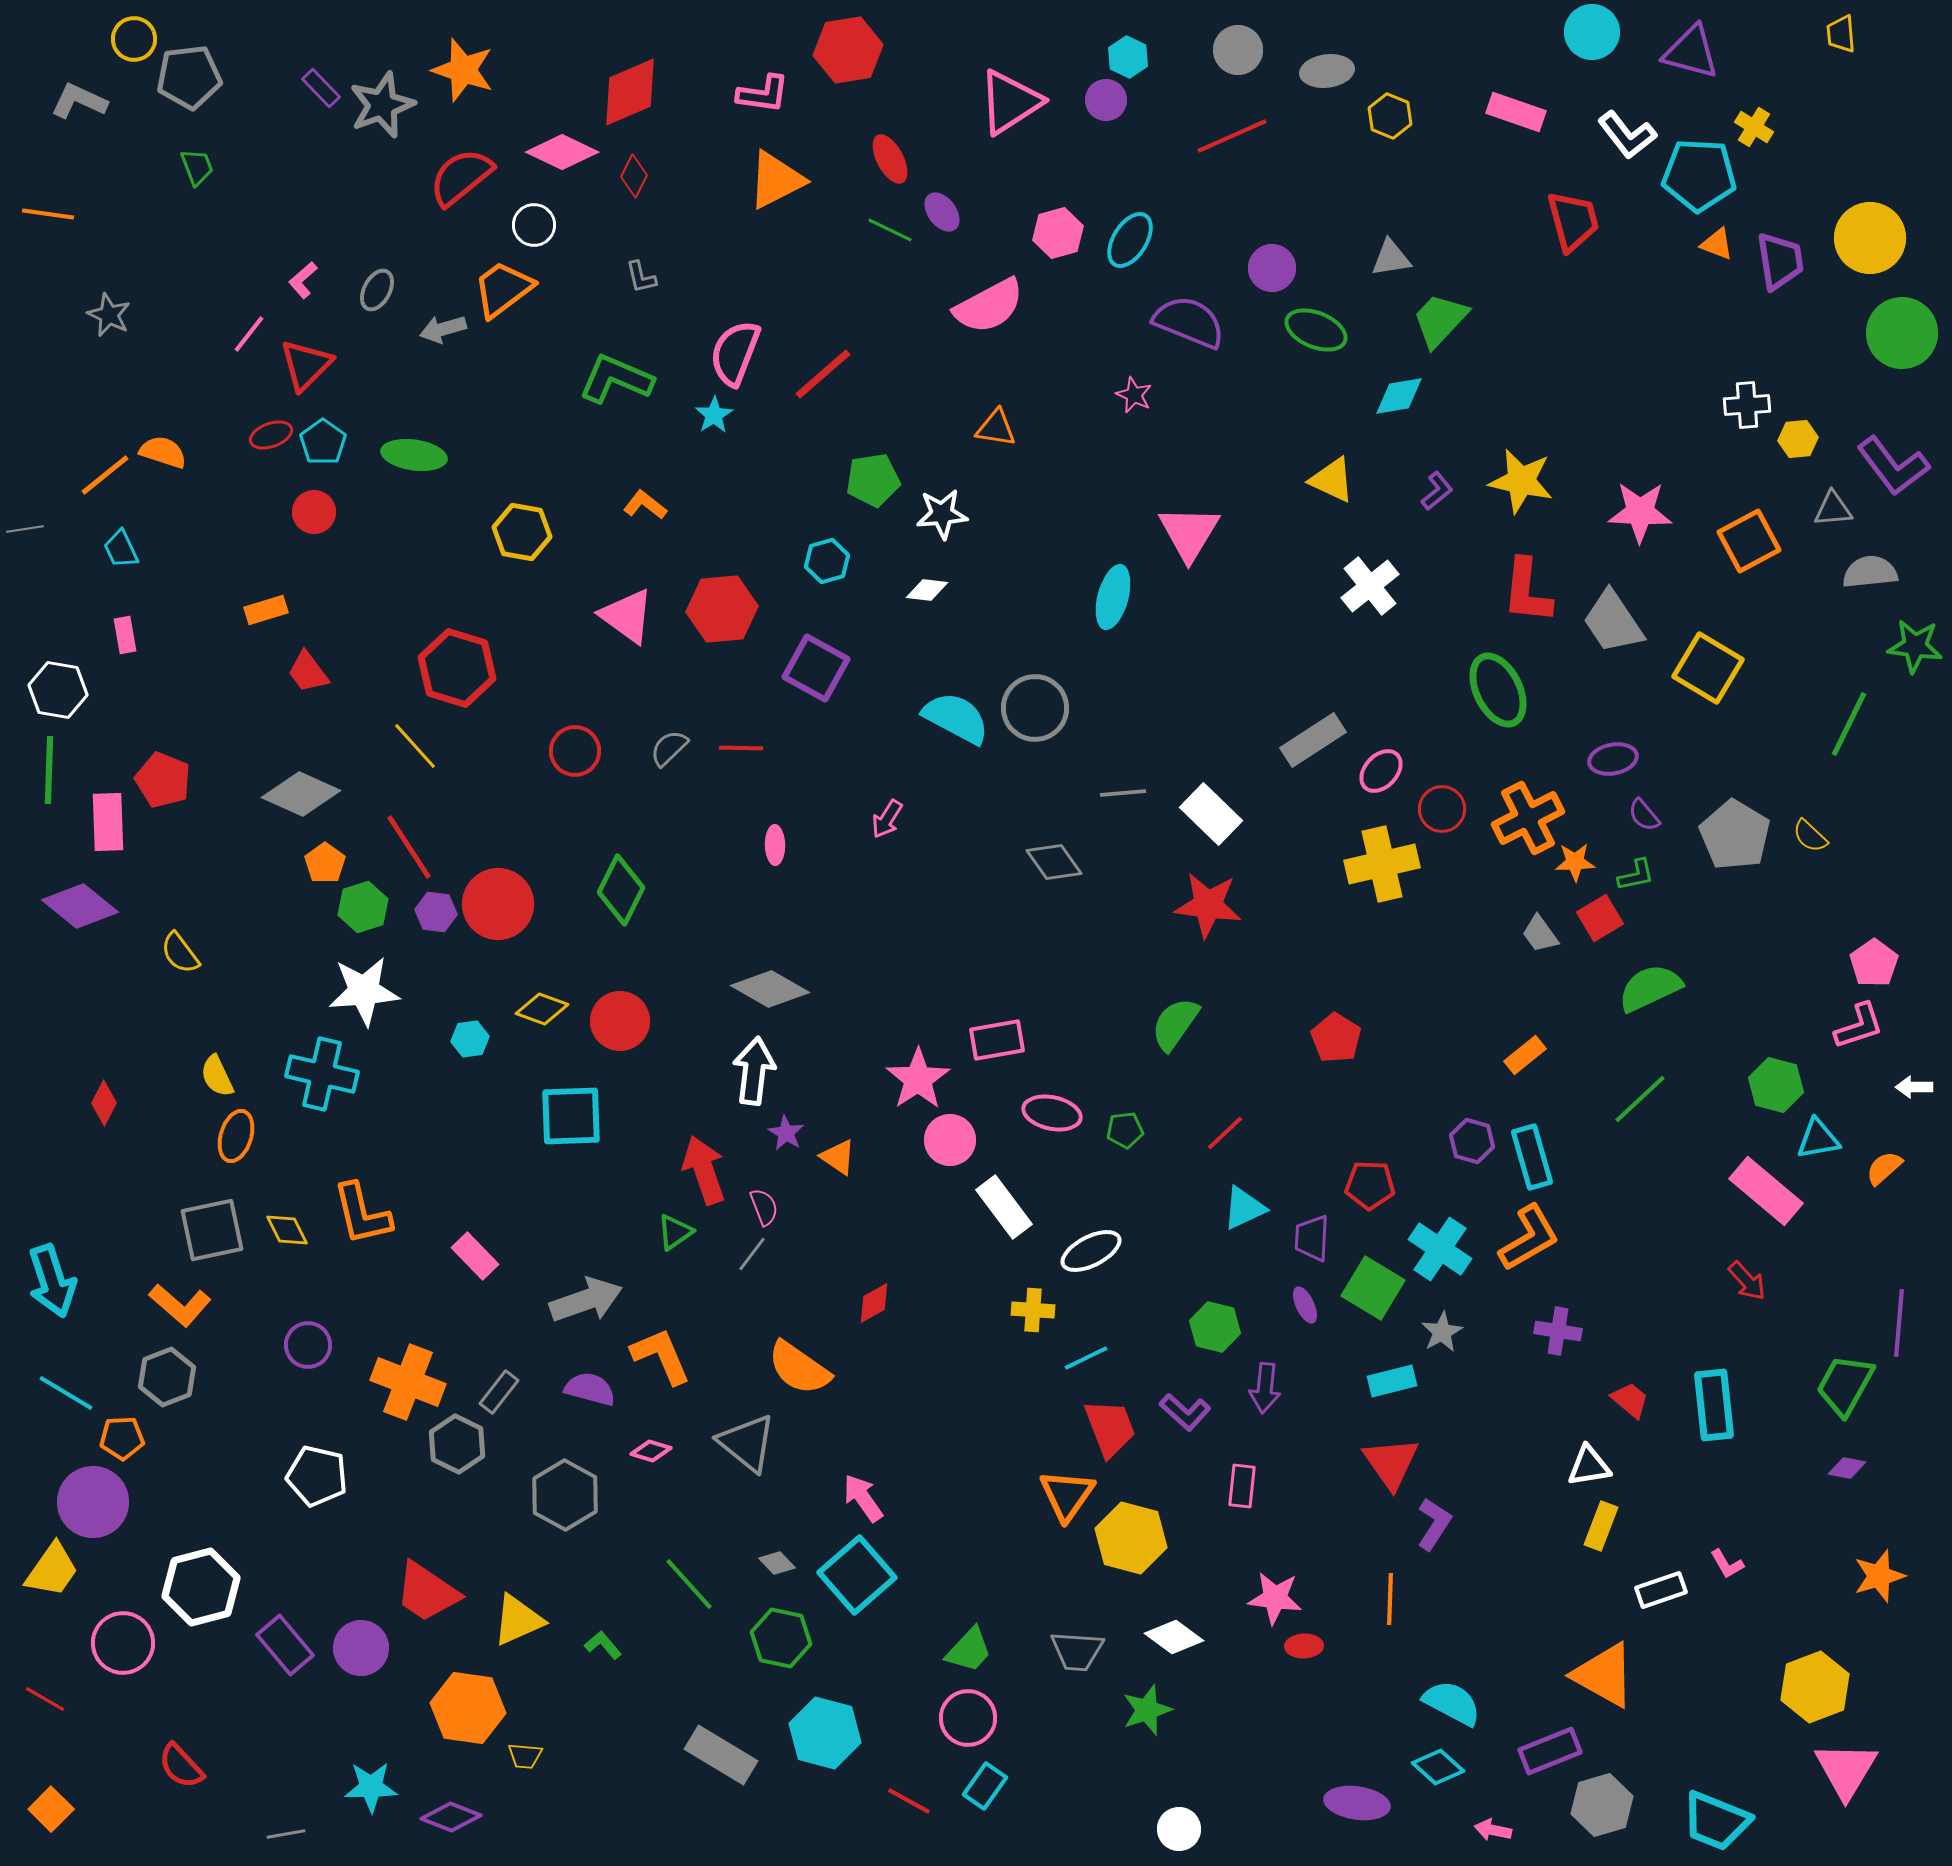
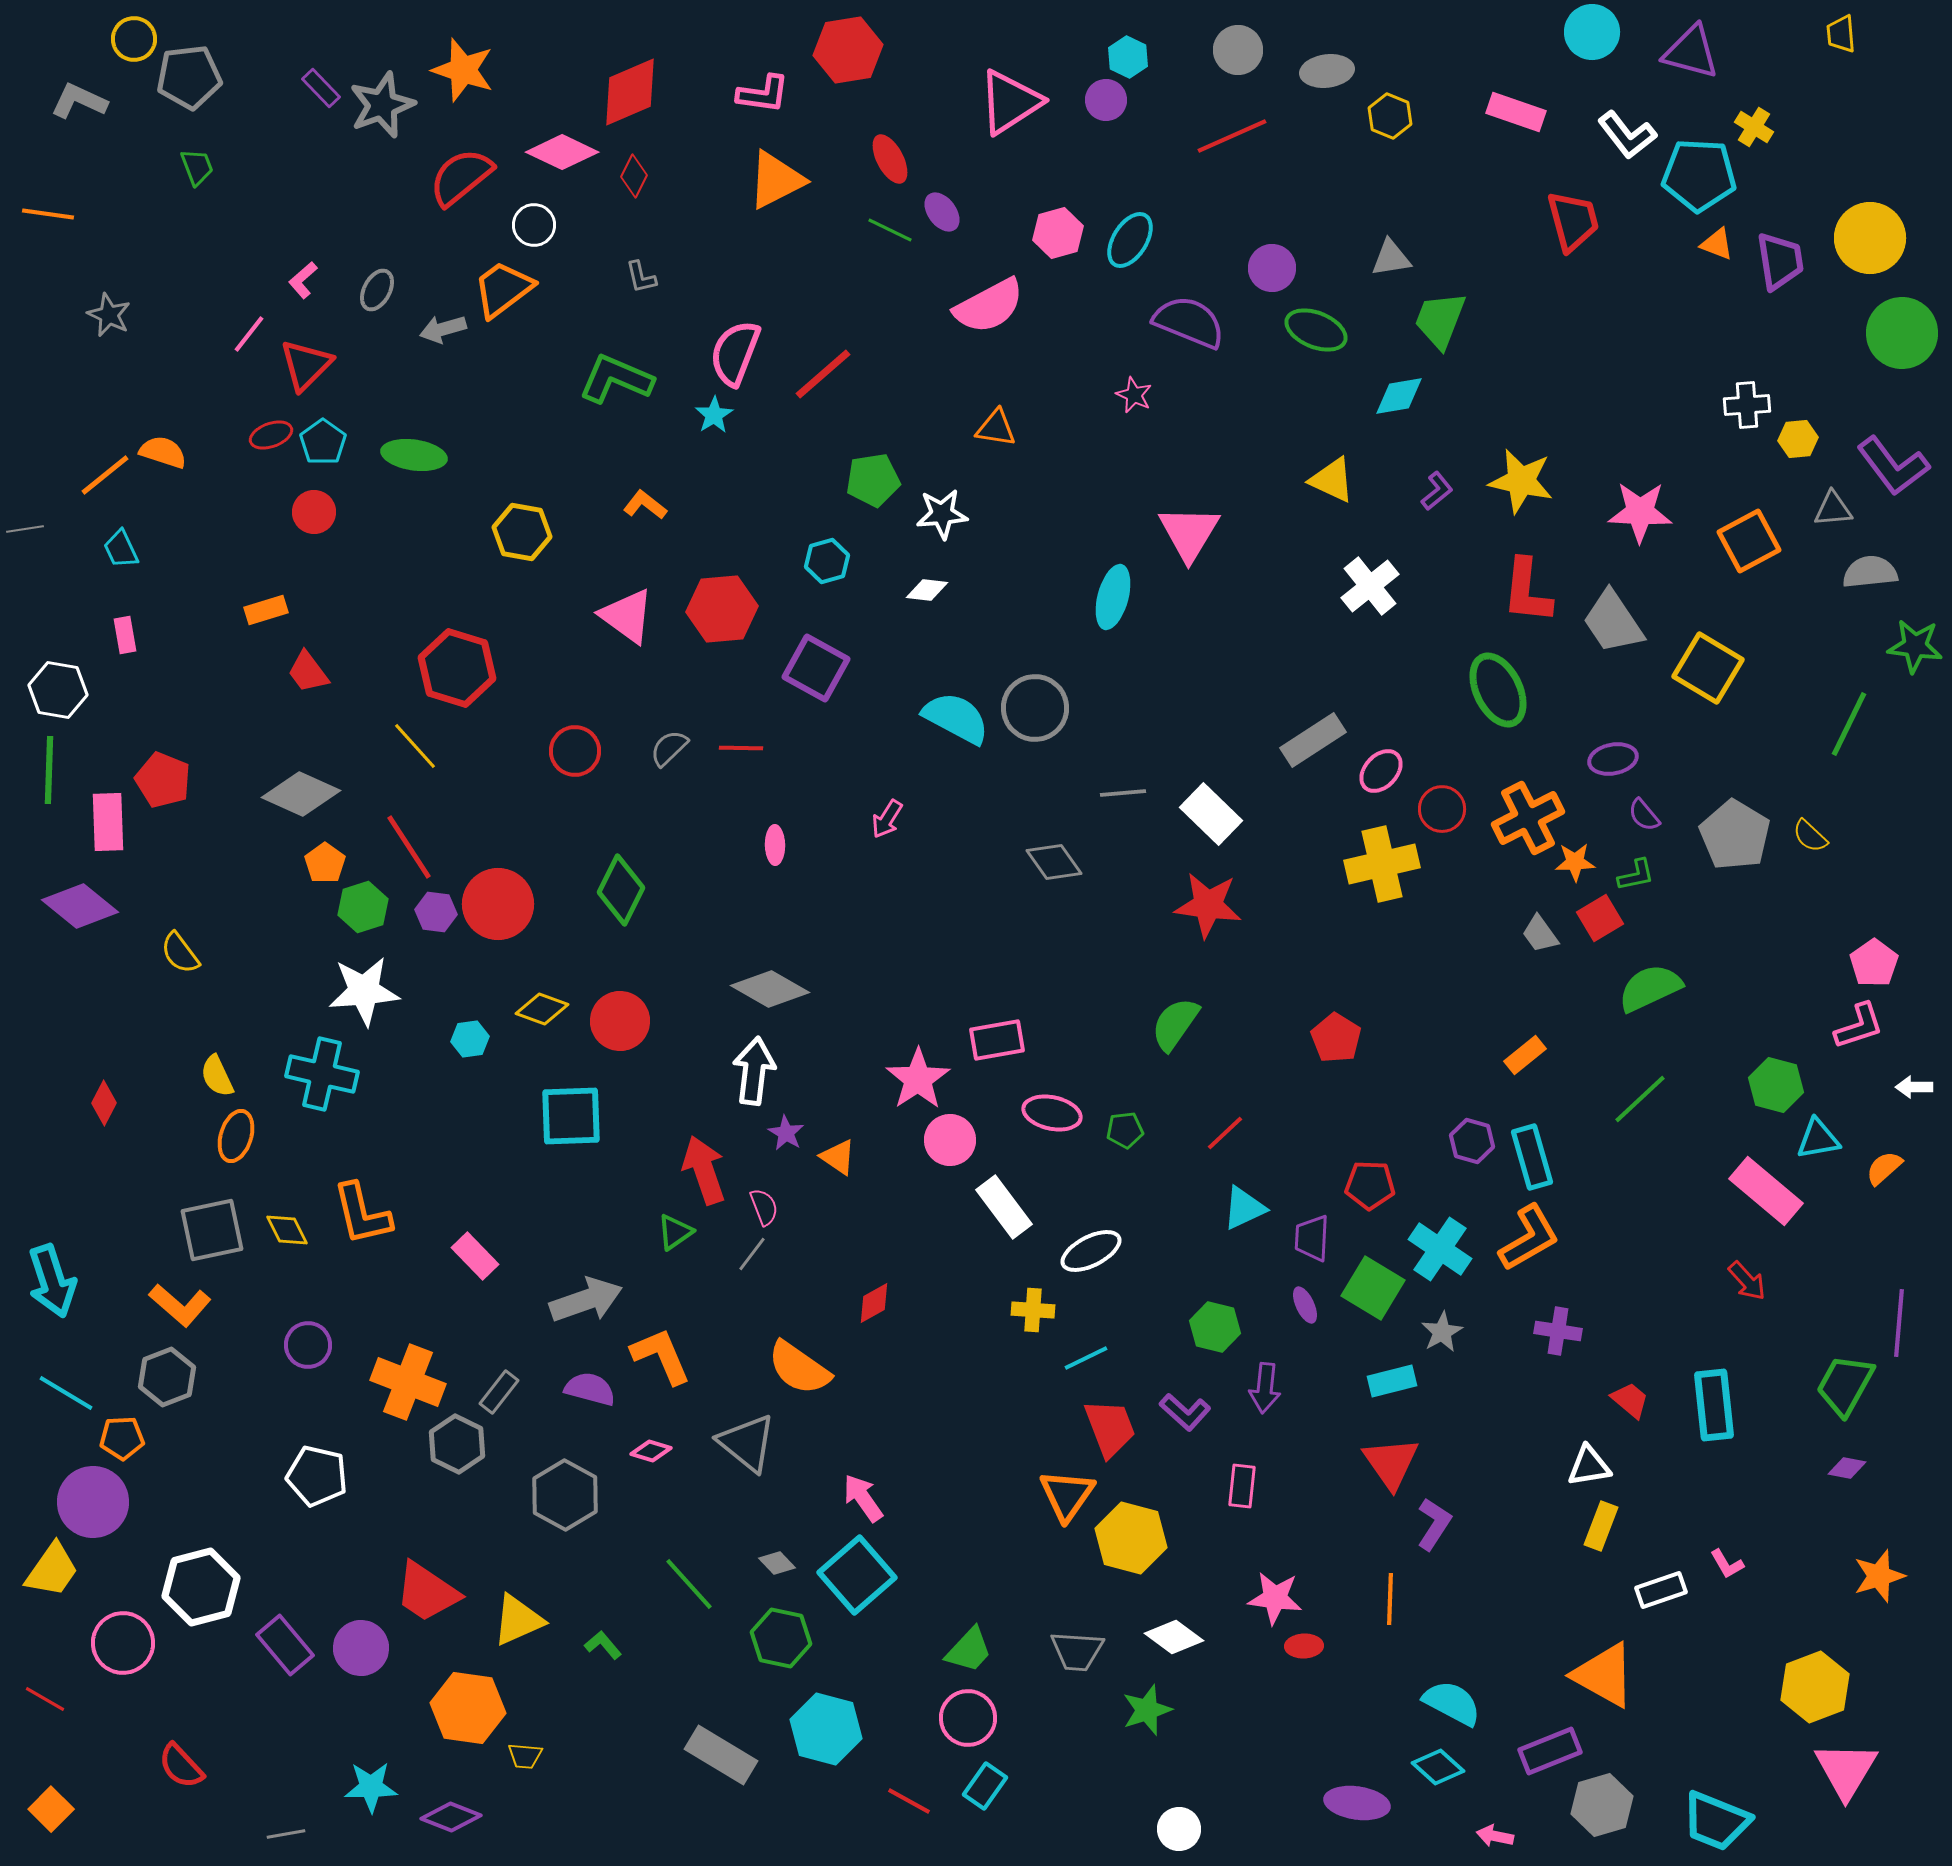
green trapezoid at (1440, 320): rotated 22 degrees counterclockwise
cyan hexagon at (825, 1733): moved 1 px right, 4 px up
pink arrow at (1493, 1830): moved 2 px right, 6 px down
